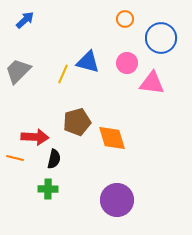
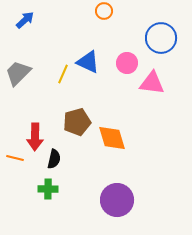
orange circle: moved 21 px left, 8 px up
blue triangle: rotated 10 degrees clockwise
gray trapezoid: moved 2 px down
red arrow: rotated 88 degrees clockwise
